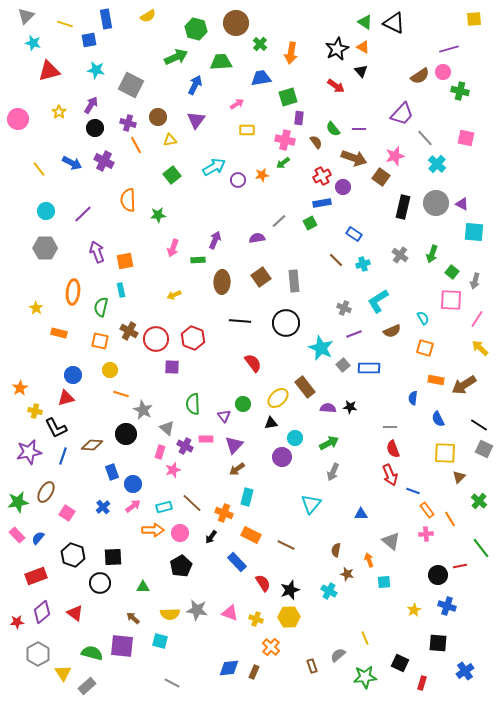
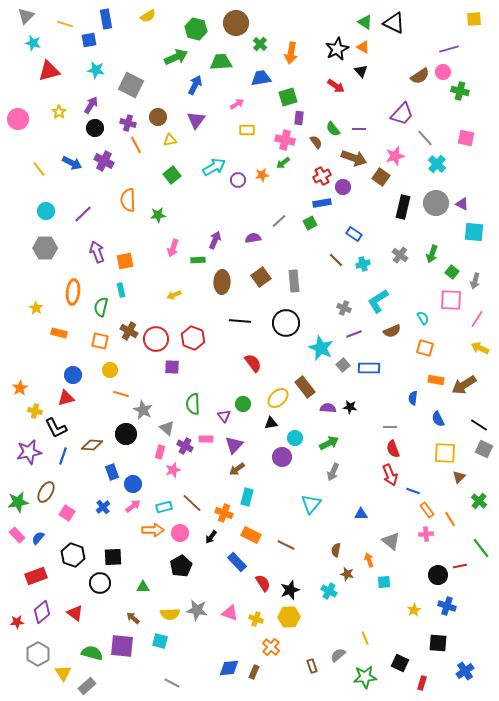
purple semicircle at (257, 238): moved 4 px left
yellow arrow at (480, 348): rotated 18 degrees counterclockwise
